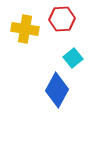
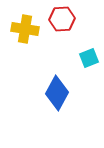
cyan square: moved 16 px right; rotated 18 degrees clockwise
blue diamond: moved 3 px down
